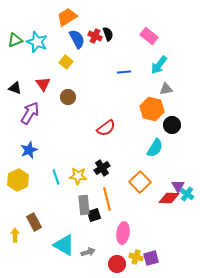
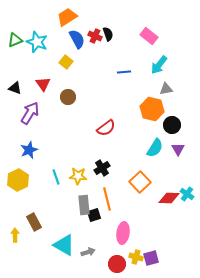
purple triangle: moved 37 px up
